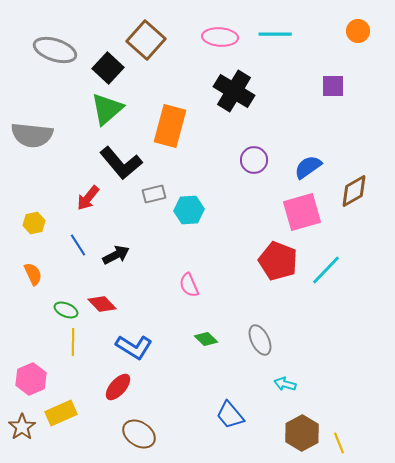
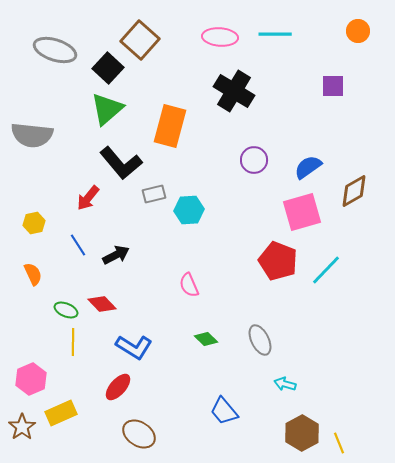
brown square at (146, 40): moved 6 px left
blue trapezoid at (230, 415): moved 6 px left, 4 px up
